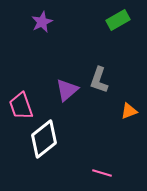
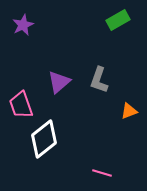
purple star: moved 19 px left, 3 px down
purple triangle: moved 8 px left, 8 px up
pink trapezoid: moved 1 px up
